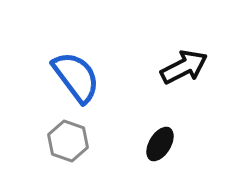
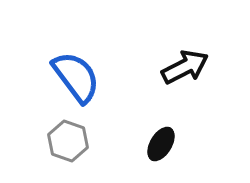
black arrow: moved 1 px right
black ellipse: moved 1 px right
